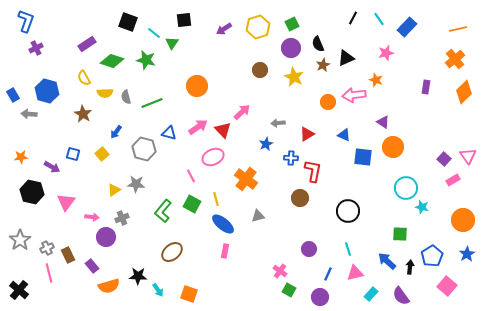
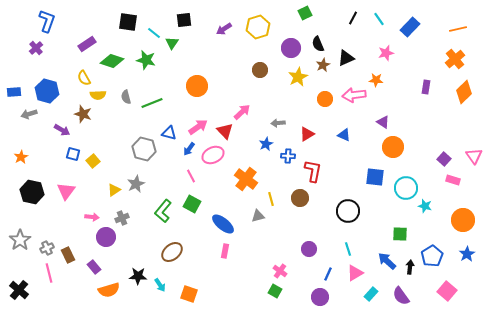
blue L-shape at (26, 21): moved 21 px right
black square at (128, 22): rotated 12 degrees counterclockwise
green square at (292, 24): moved 13 px right, 11 px up
blue rectangle at (407, 27): moved 3 px right
purple cross at (36, 48): rotated 16 degrees counterclockwise
yellow star at (294, 77): moved 4 px right; rotated 18 degrees clockwise
orange star at (376, 80): rotated 16 degrees counterclockwise
yellow semicircle at (105, 93): moved 7 px left, 2 px down
blue rectangle at (13, 95): moved 1 px right, 3 px up; rotated 64 degrees counterclockwise
orange circle at (328, 102): moved 3 px left, 3 px up
gray arrow at (29, 114): rotated 21 degrees counterclockwise
brown star at (83, 114): rotated 12 degrees counterclockwise
red triangle at (223, 130): moved 2 px right, 1 px down
blue arrow at (116, 132): moved 73 px right, 17 px down
yellow square at (102, 154): moved 9 px left, 7 px down
pink triangle at (468, 156): moved 6 px right
orange star at (21, 157): rotated 24 degrees counterclockwise
pink ellipse at (213, 157): moved 2 px up
blue square at (363, 157): moved 12 px right, 20 px down
blue cross at (291, 158): moved 3 px left, 2 px up
purple arrow at (52, 167): moved 10 px right, 37 px up
pink rectangle at (453, 180): rotated 48 degrees clockwise
gray star at (136, 184): rotated 30 degrees counterclockwise
yellow line at (216, 199): moved 55 px right
pink triangle at (66, 202): moved 11 px up
cyan star at (422, 207): moved 3 px right, 1 px up
purple rectangle at (92, 266): moved 2 px right, 1 px down
pink triangle at (355, 273): rotated 18 degrees counterclockwise
orange semicircle at (109, 286): moved 4 px down
pink square at (447, 286): moved 5 px down
cyan arrow at (158, 290): moved 2 px right, 5 px up
green square at (289, 290): moved 14 px left, 1 px down
